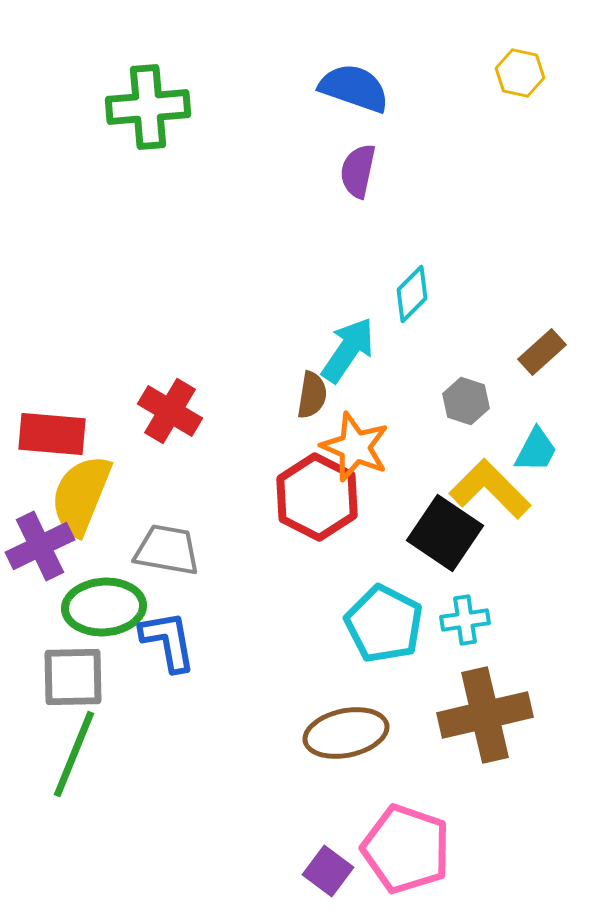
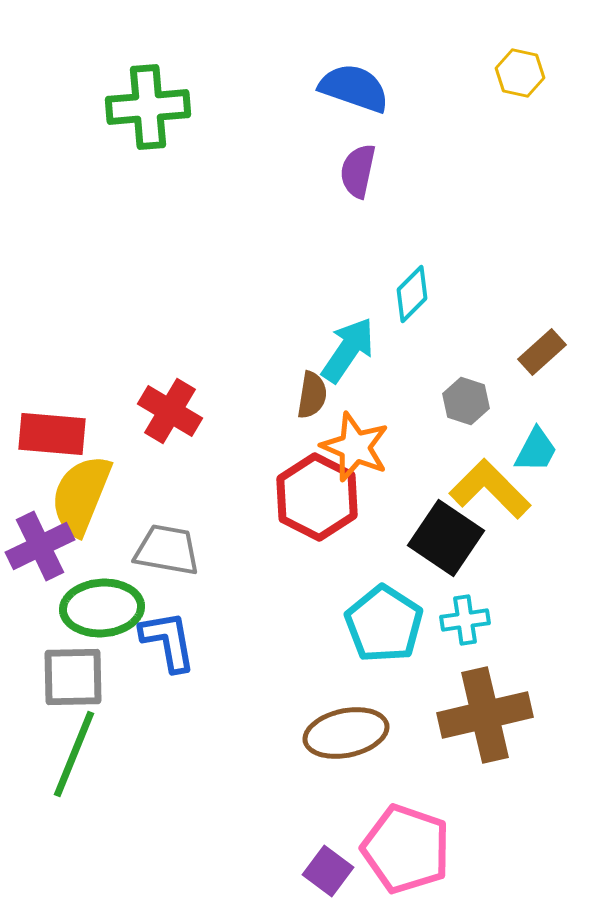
black square: moved 1 px right, 5 px down
green ellipse: moved 2 px left, 1 px down
cyan pentagon: rotated 6 degrees clockwise
